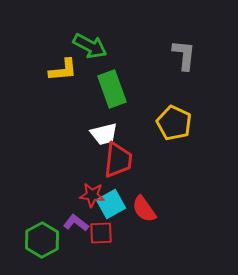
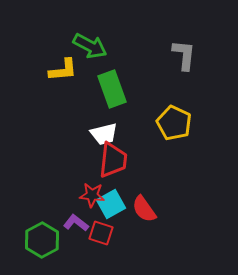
red trapezoid: moved 5 px left
red square: rotated 20 degrees clockwise
